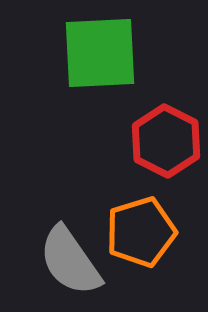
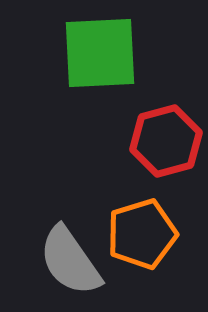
red hexagon: rotated 18 degrees clockwise
orange pentagon: moved 1 px right, 2 px down
